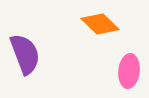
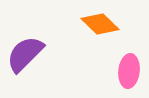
purple semicircle: rotated 114 degrees counterclockwise
